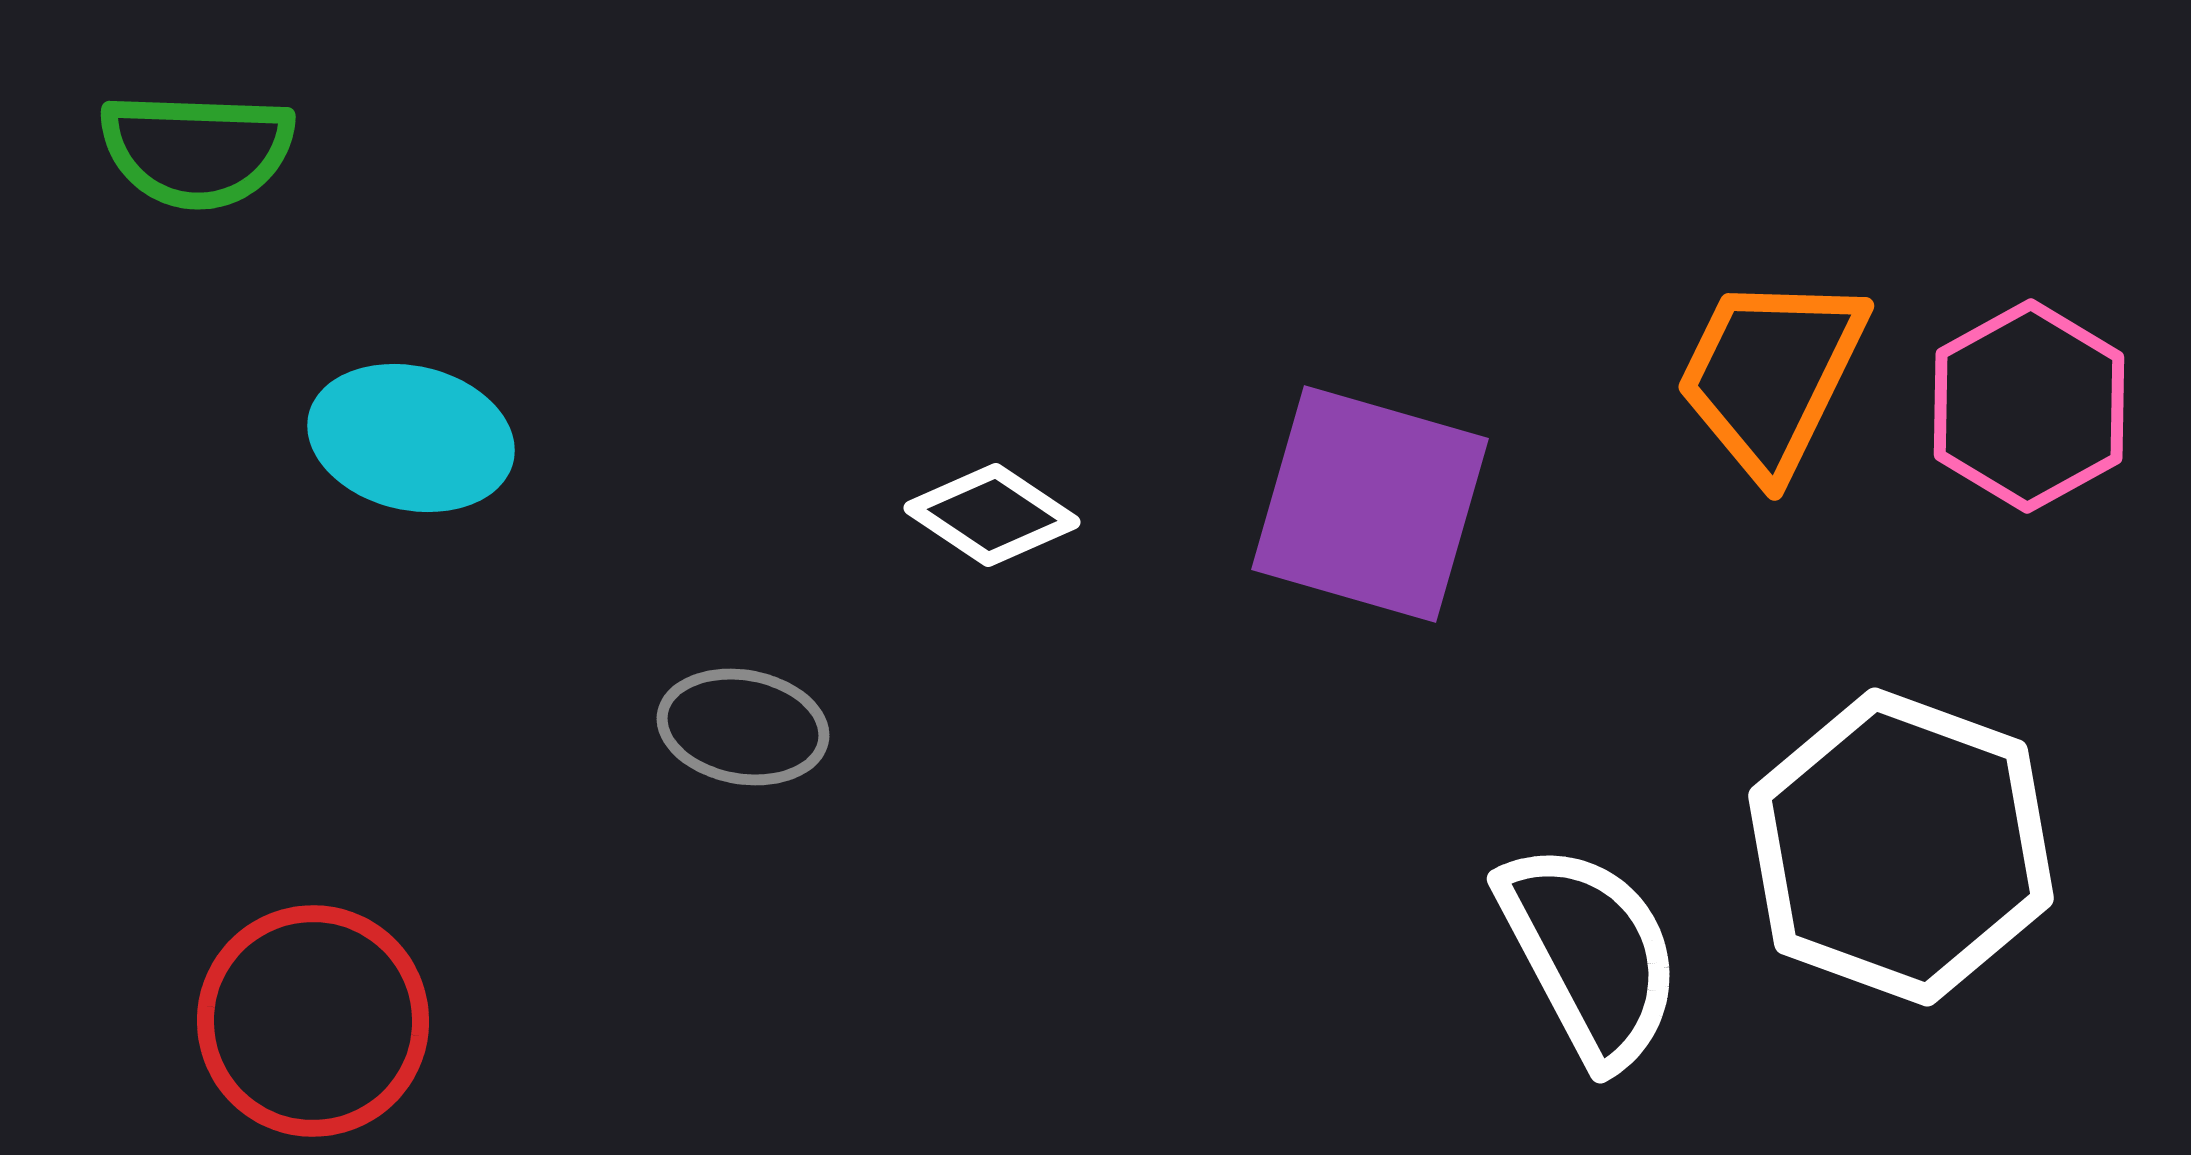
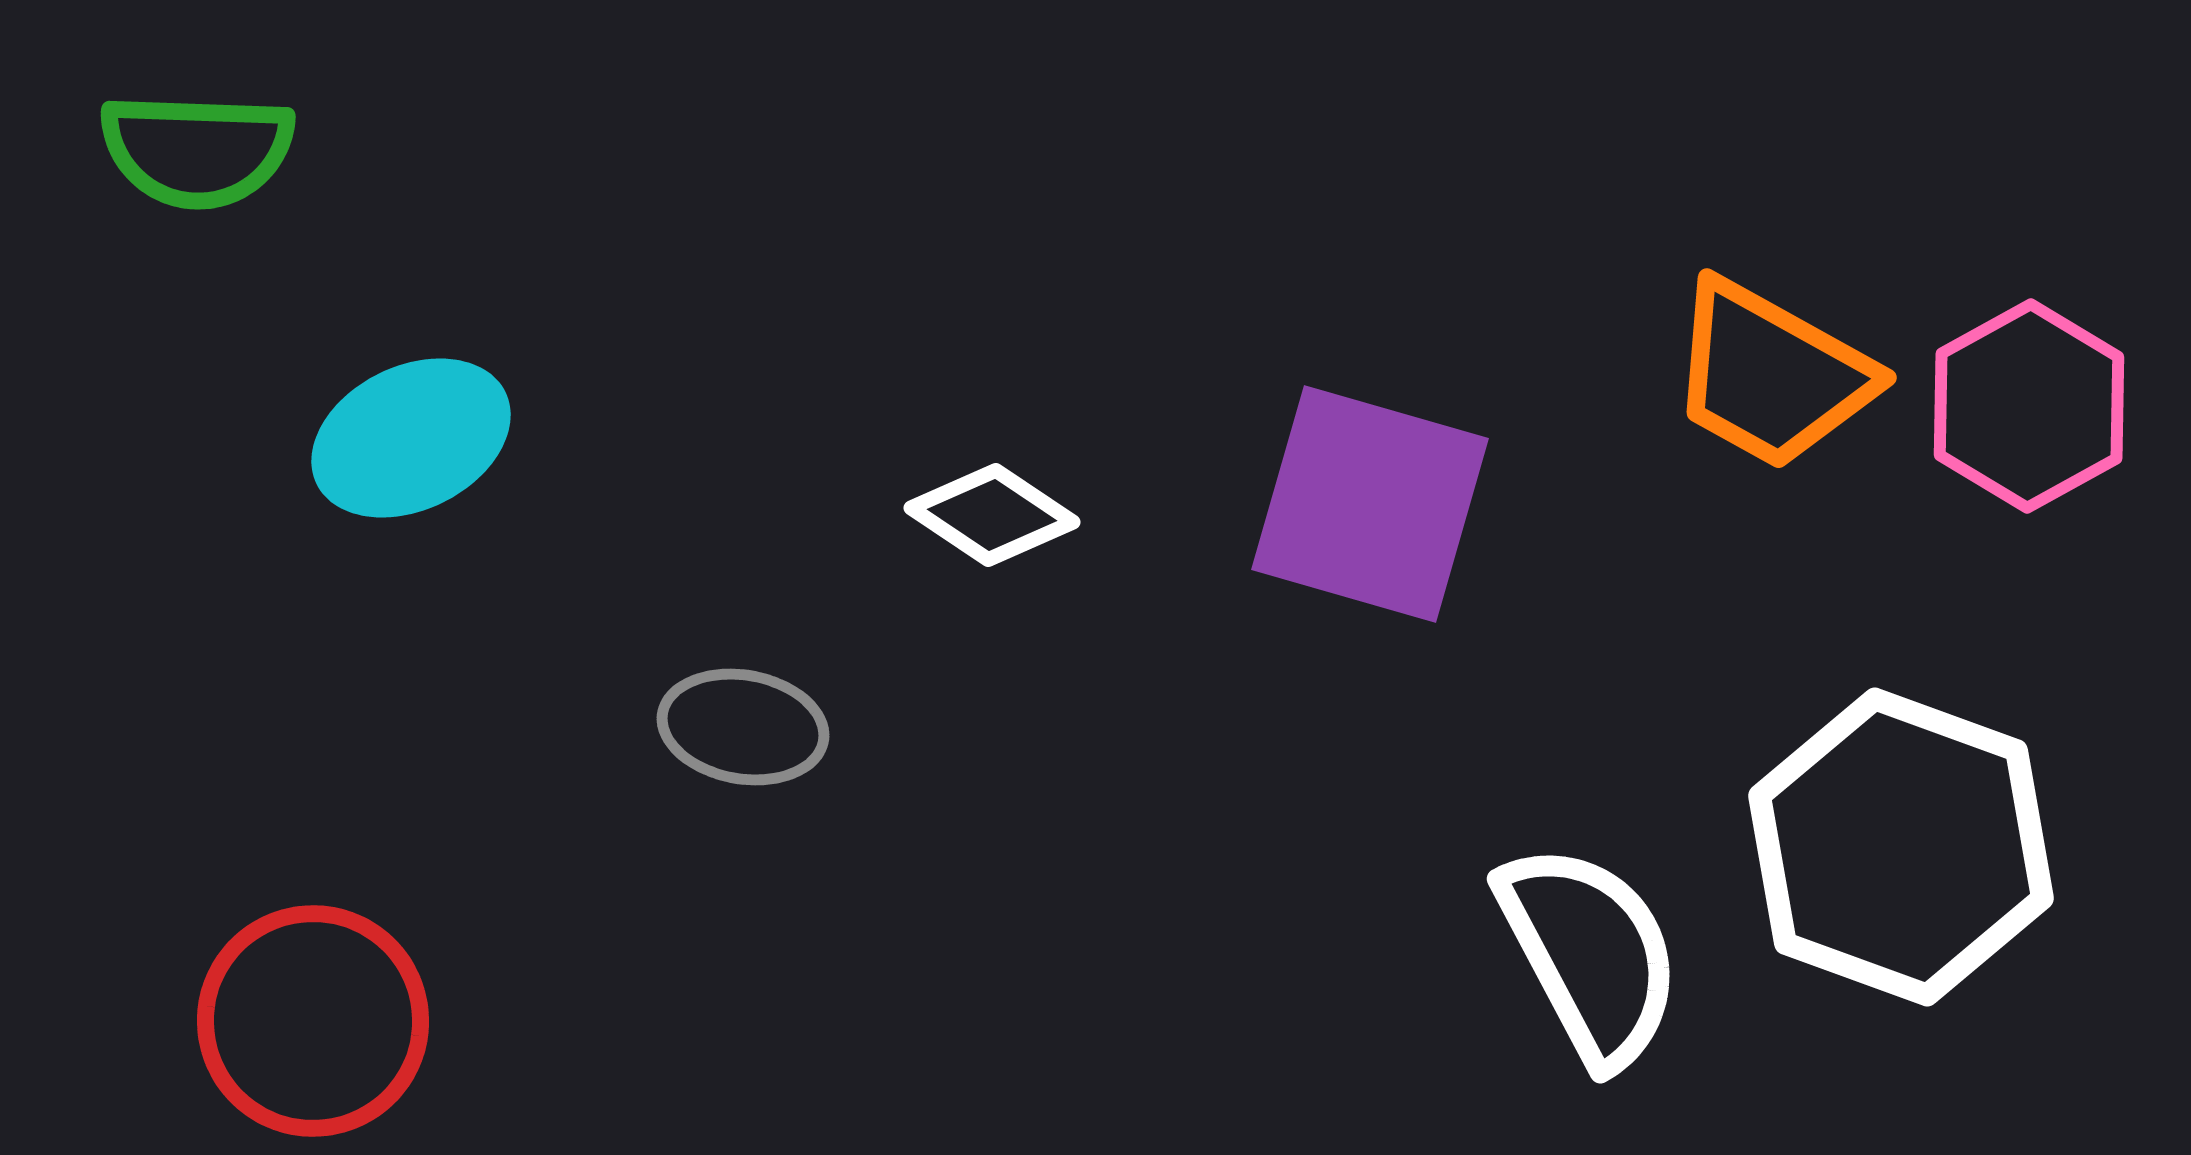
orange trapezoid: rotated 87 degrees counterclockwise
cyan ellipse: rotated 39 degrees counterclockwise
